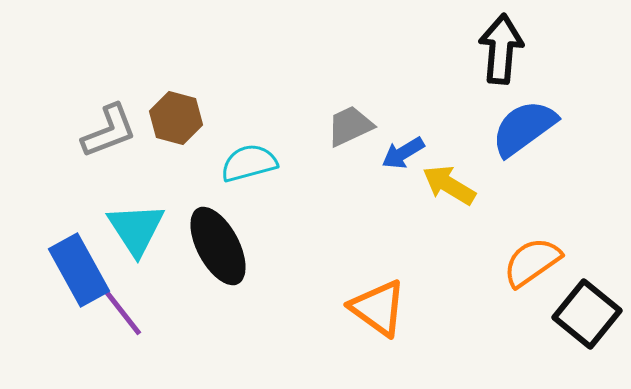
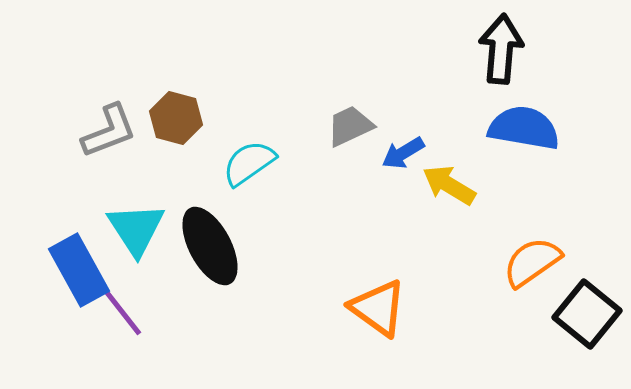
blue semicircle: rotated 46 degrees clockwise
cyan semicircle: rotated 20 degrees counterclockwise
black ellipse: moved 8 px left
